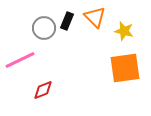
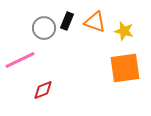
orange triangle: moved 5 px down; rotated 25 degrees counterclockwise
